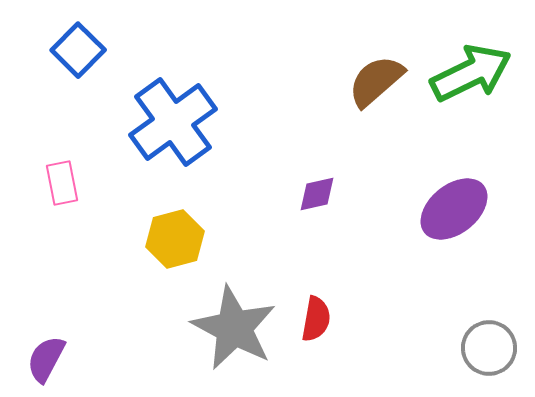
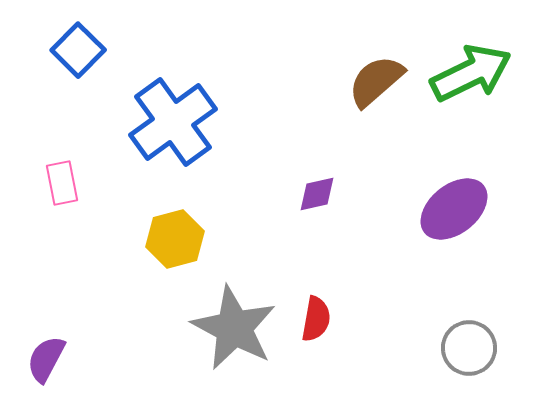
gray circle: moved 20 px left
